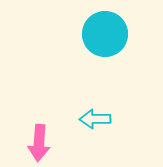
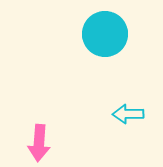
cyan arrow: moved 33 px right, 5 px up
